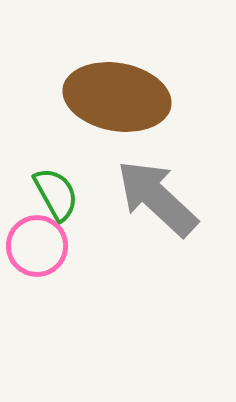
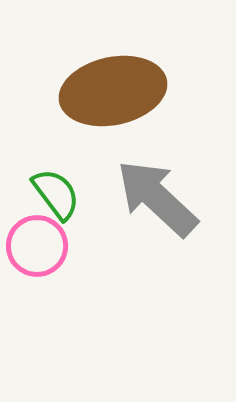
brown ellipse: moved 4 px left, 6 px up; rotated 22 degrees counterclockwise
green semicircle: rotated 8 degrees counterclockwise
